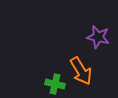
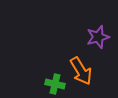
purple star: rotated 30 degrees counterclockwise
